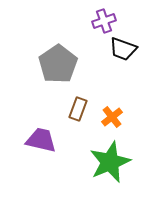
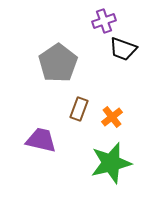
gray pentagon: moved 1 px up
brown rectangle: moved 1 px right
green star: moved 1 px right, 1 px down; rotated 9 degrees clockwise
